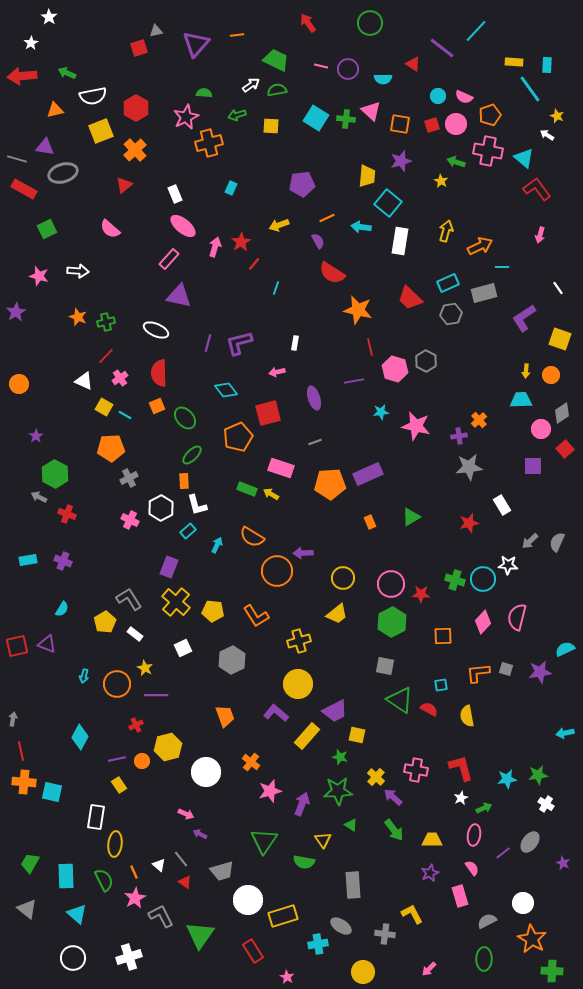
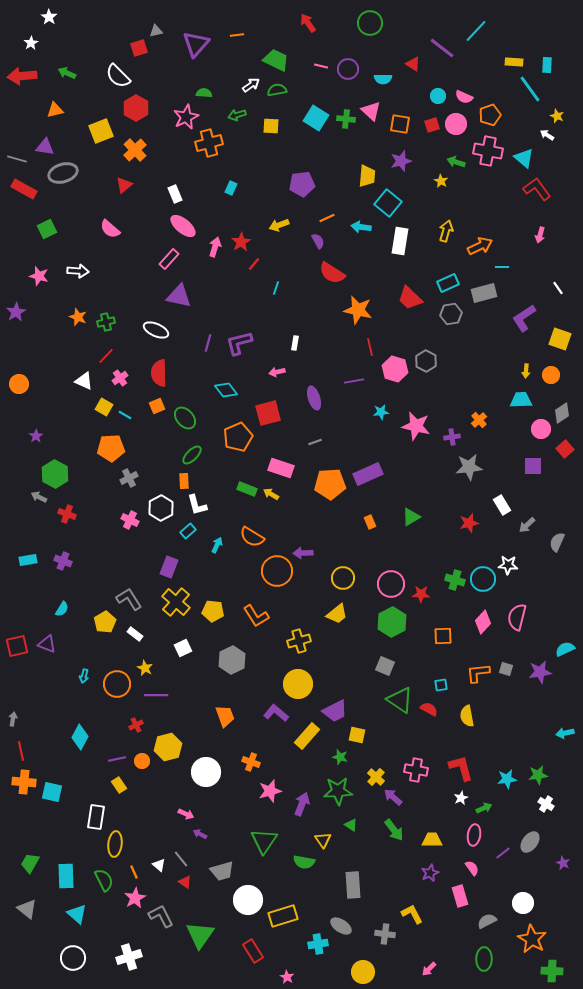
white semicircle at (93, 96): moved 25 px right, 20 px up; rotated 56 degrees clockwise
purple cross at (459, 436): moved 7 px left, 1 px down
gray arrow at (530, 541): moved 3 px left, 16 px up
gray square at (385, 666): rotated 12 degrees clockwise
orange cross at (251, 762): rotated 18 degrees counterclockwise
